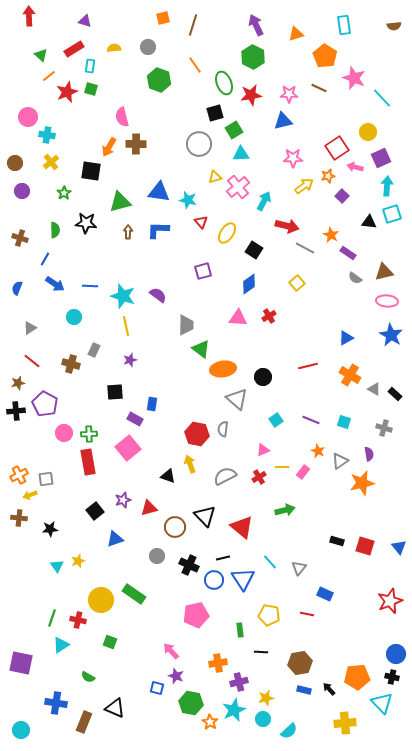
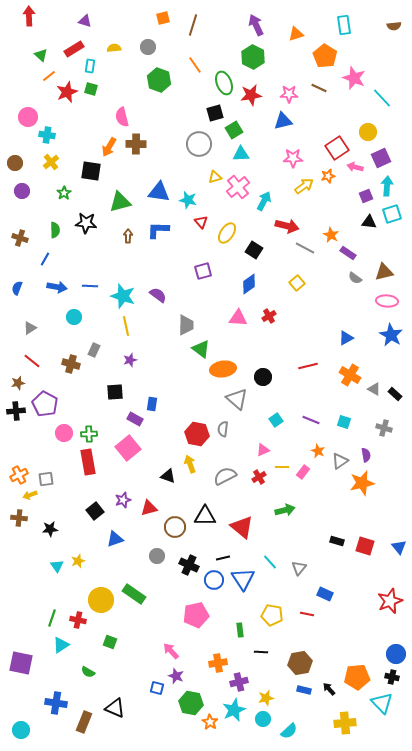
purple square at (342, 196): moved 24 px right; rotated 24 degrees clockwise
brown arrow at (128, 232): moved 4 px down
blue arrow at (55, 284): moved 2 px right, 3 px down; rotated 24 degrees counterclockwise
purple semicircle at (369, 454): moved 3 px left, 1 px down
black triangle at (205, 516): rotated 45 degrees counterclockwise
yellow pentagon at (269, 615): moved 3 px right
green semicircle at (88, 677): moved 5 px up
